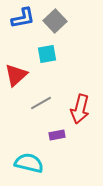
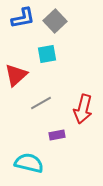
red arrow: moved 3 px right
